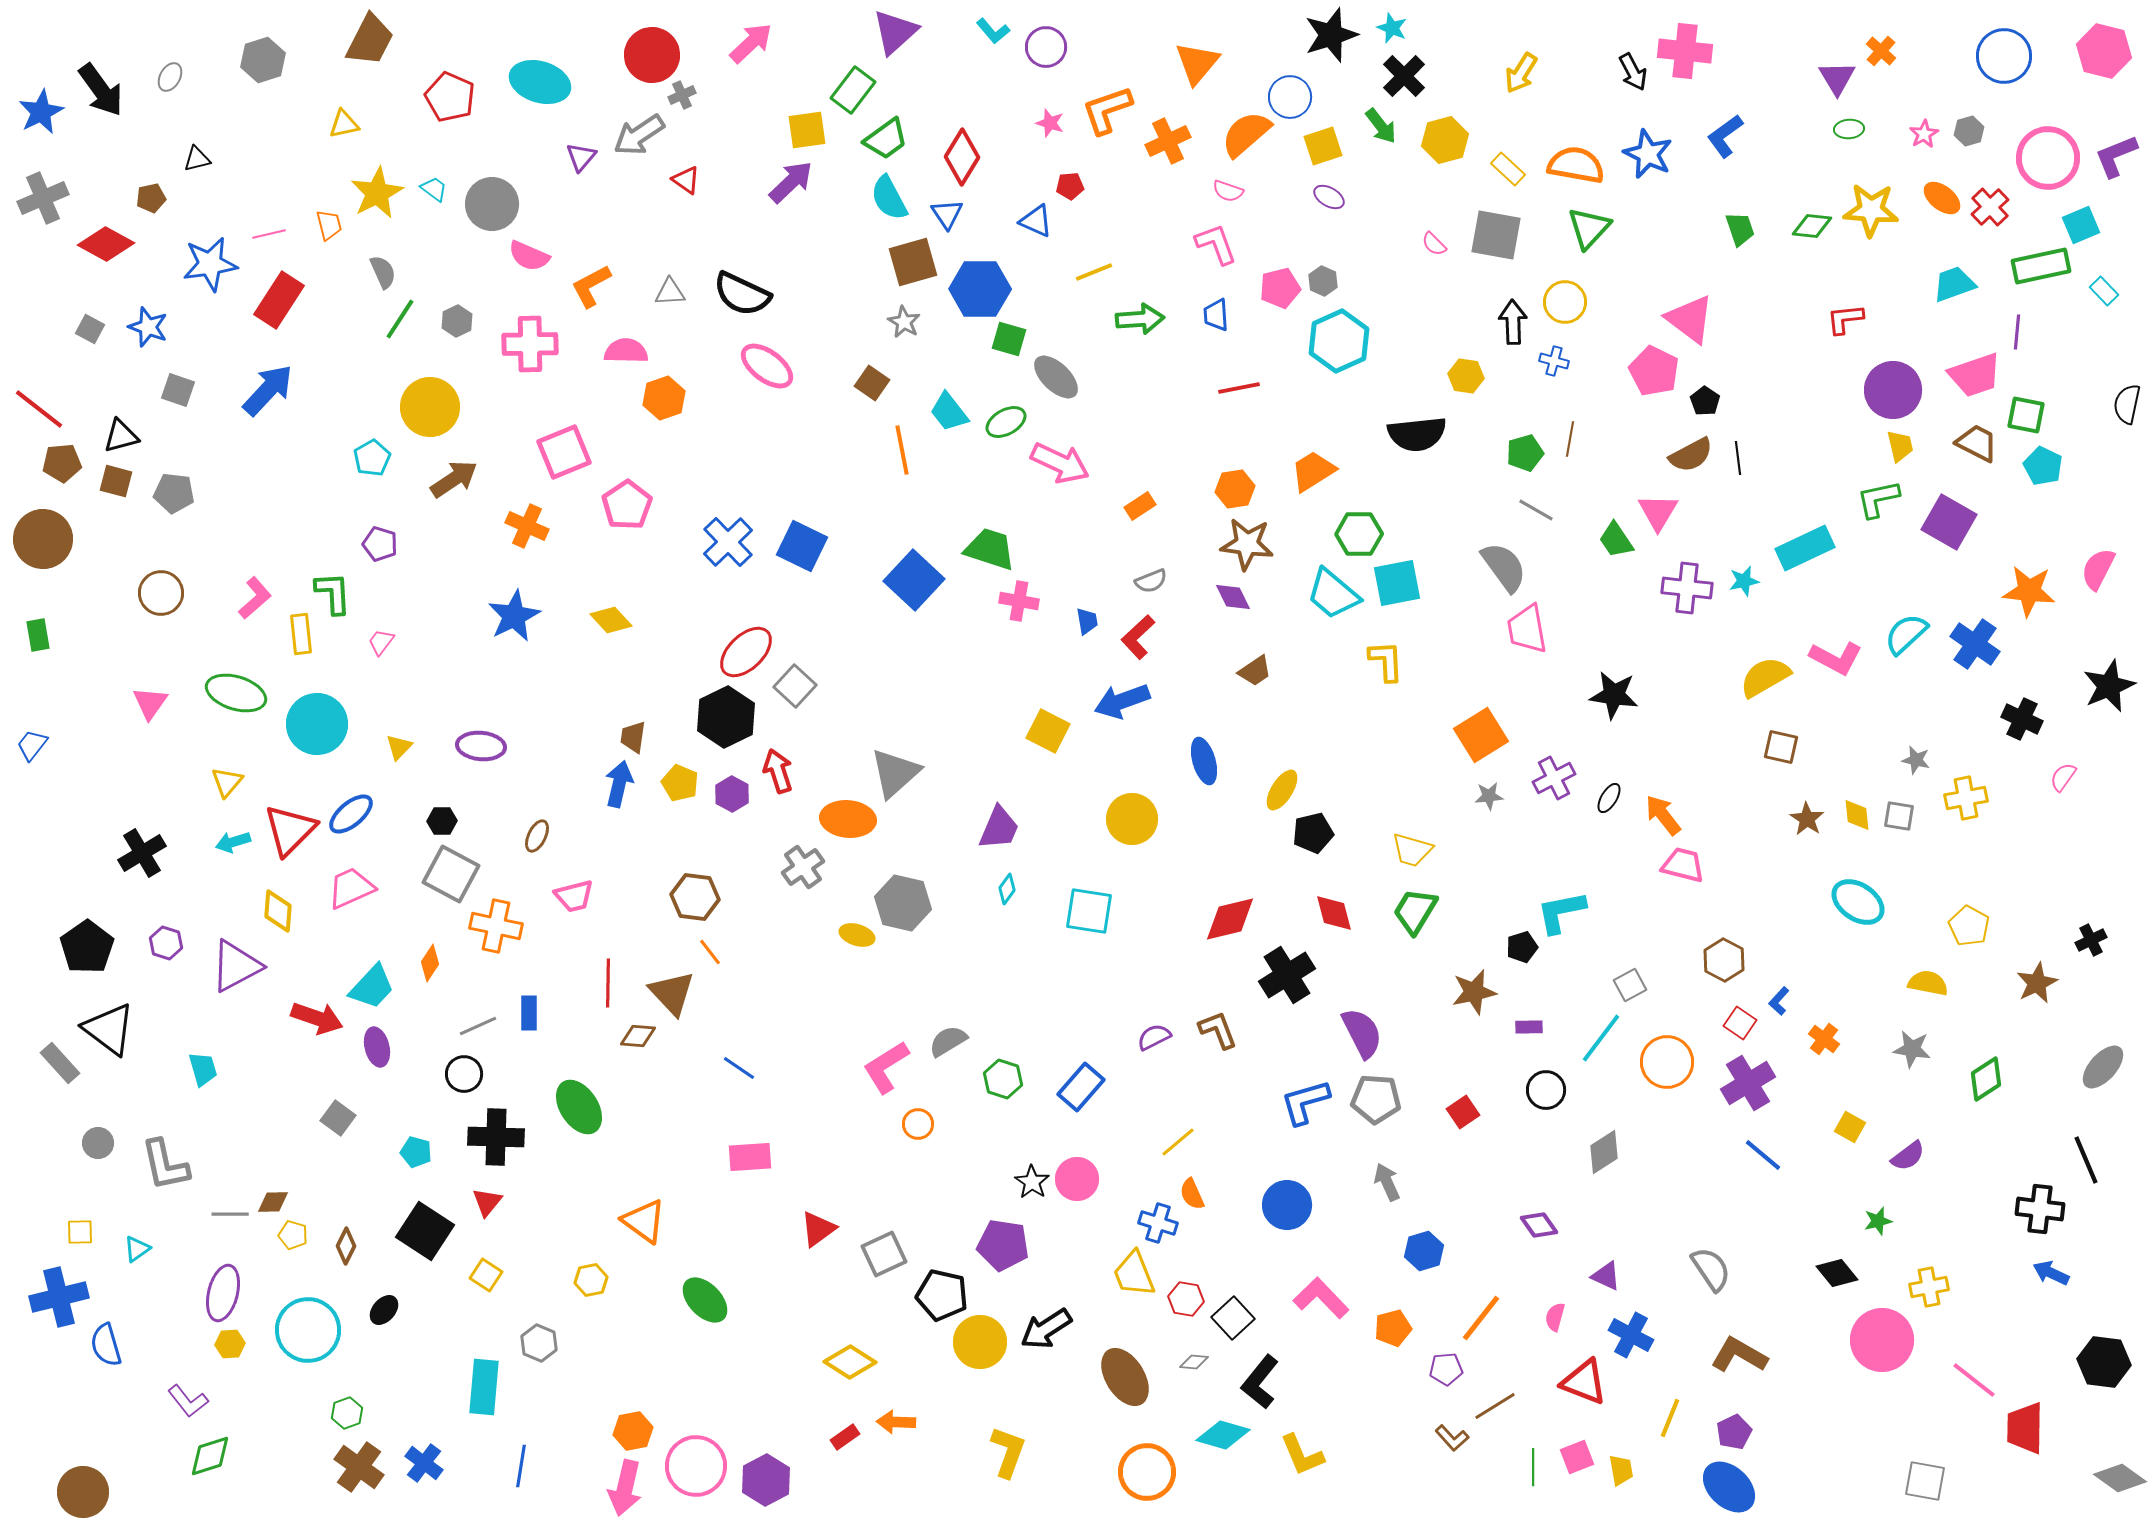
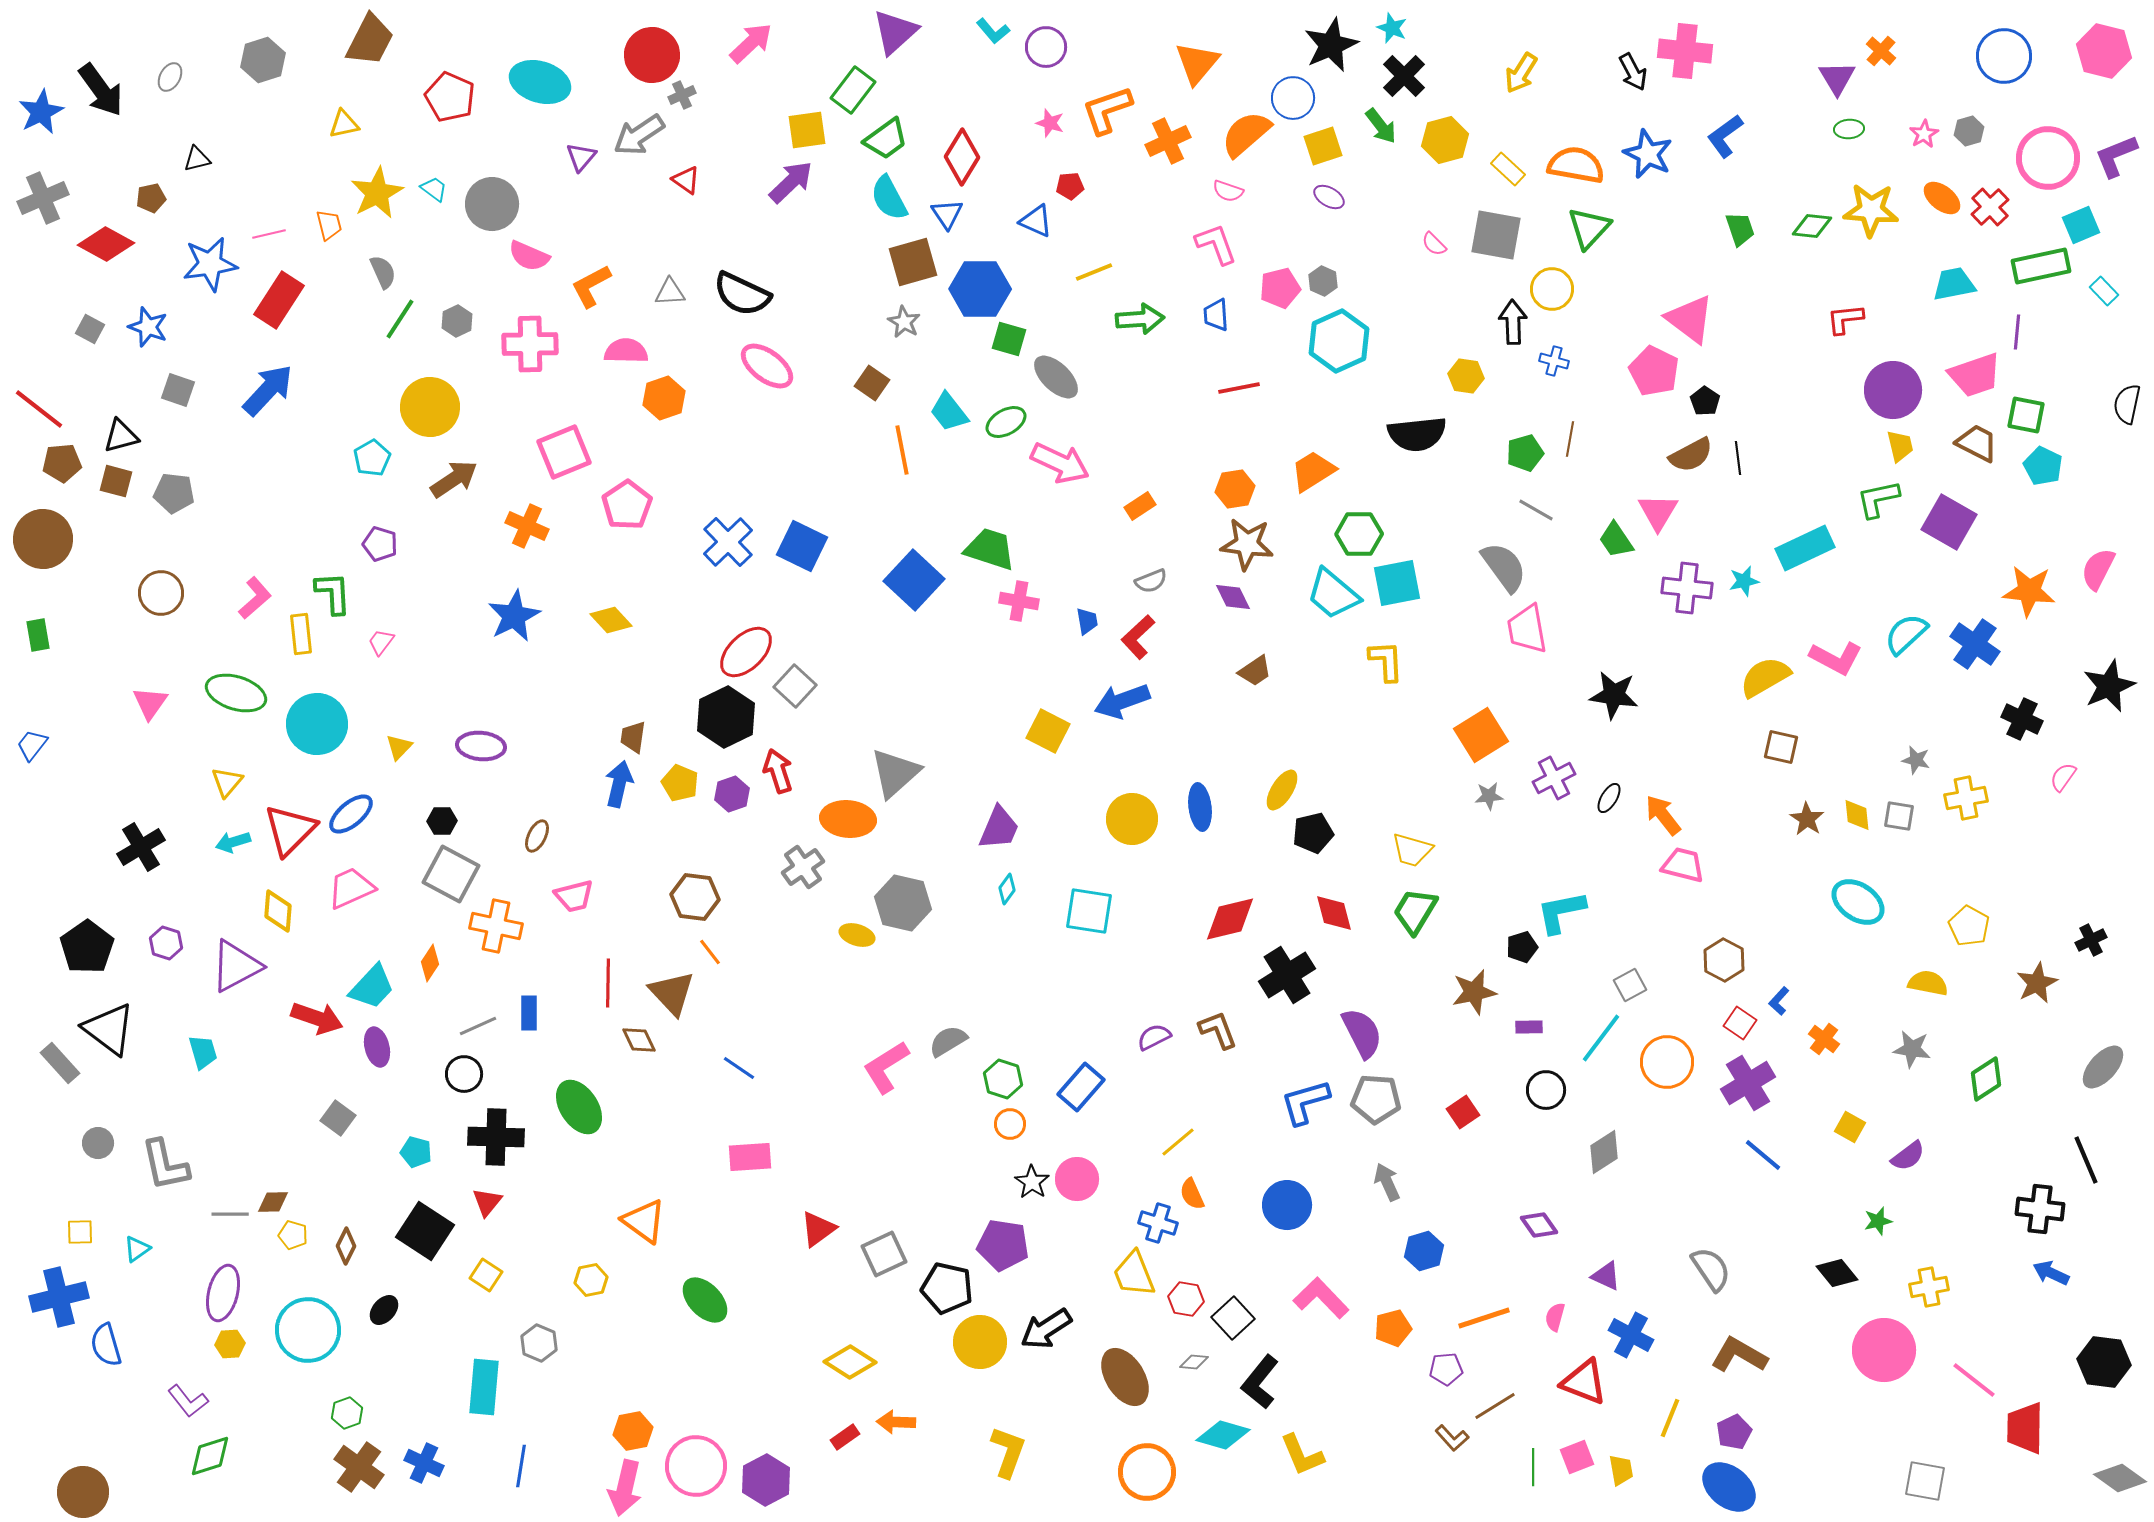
black star at (1331, 35): moved 10 px down; rotated 6 degrees counterclockwise
blue circle at (1290, 97): moved 3 px right, 1 px down
cyan trapezoid at (1954, 284): rotated 9 degrees clockwise
yellow circle at (1565, 302): moved 13 px left, 13 px up
blue ellipse at (1204, 761): moved 4 px left, 46 px down; rotated 9 degrees clockwise
purple hexagon at (732, 794): rotated 12 degrees clockwise
black cross at (142, 853): moved 1 px left, 6 px up
brown diamond at (638, 1036): moved 1 px right, 4 px down; rotated 60 degrees clockwise
cyan trapezoid at (203, 1069): moved 17 px up
orange circle at (918, 1124): moved 92 px right
black pentagon at (942, 1295): moved 5 px right, 7 px up
orange line at (1481, 1318): moved 3 px right; rotated 34 degrees clockwise
pink circle at (1882, 1340): moved 2 px right, 10 px down
blue cross at (424, 1463): rotated 12 degrees counterclockwise
blue ellipse at (1729, 1487): rotated 4 degrees counterclockwise
